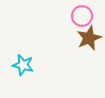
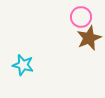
pink circle: moved 1 px left, 1 px down
